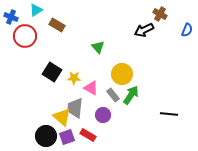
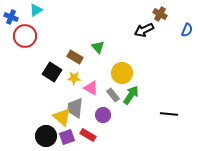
brown rectangle: moved 18 px right, 32 px down
yellow circle: moved 1 px up
